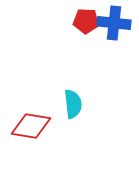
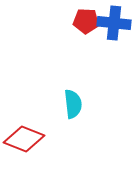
red diamond: moved 7 px left, 13 px down; rotated 12 degrees clockwise
